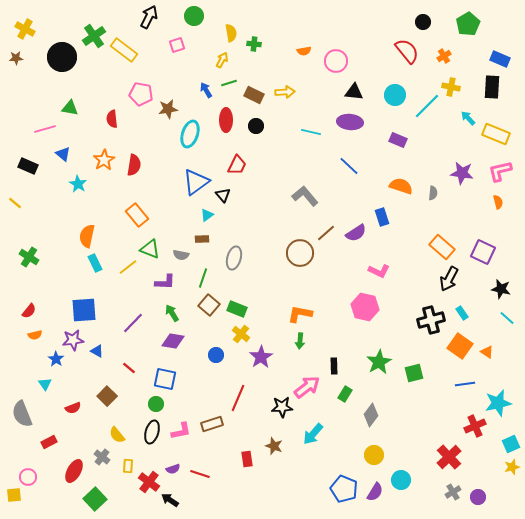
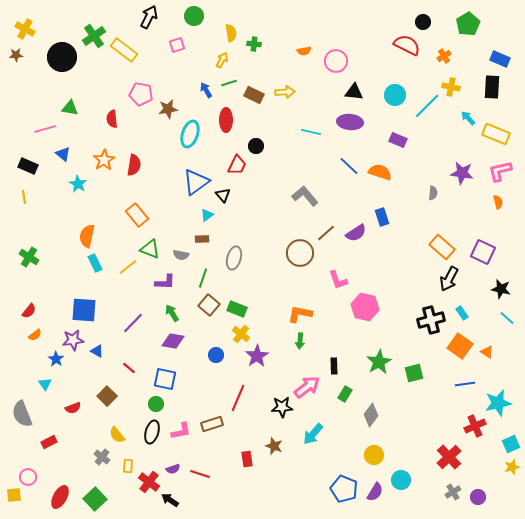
red semicircle at (407, 51): moved 6 px up; rotated 24 degrees counterclockwise
brown star at (16, 58): moved 3 px up
black circle at (256, 126): moved 20 px down
orange semicircle at (401, 186): moved 21 px left, 14 px up
yellow line at (15, 203): moved 9 px right, 6 px up; rotated 40 degrees clockwise
pink L-shape at (379, 271): moved 41 px left, 9 px down; rotated 45 degrees clockwise
blue square at (84, 310): rotated 8 degrees clockwise
orange semicircle at (35, 335): rotated 24 degrees counterclockwise
purple star at (261, 357): moved 4 px left, 1 px up
red ellipse at (74, 471): moved 14 px left, 26 px down
